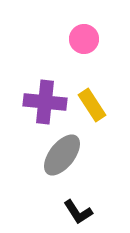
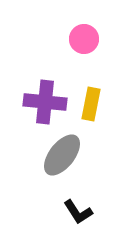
yellow rectangle: moved 1 px left, 1 px up; rotated 44 degrees clockwise
